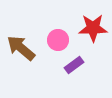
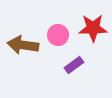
pink circle: moved 5 px up
brown arrow: moved 2 px right, 3 px up; rotated 32 degrees counterclockwise
